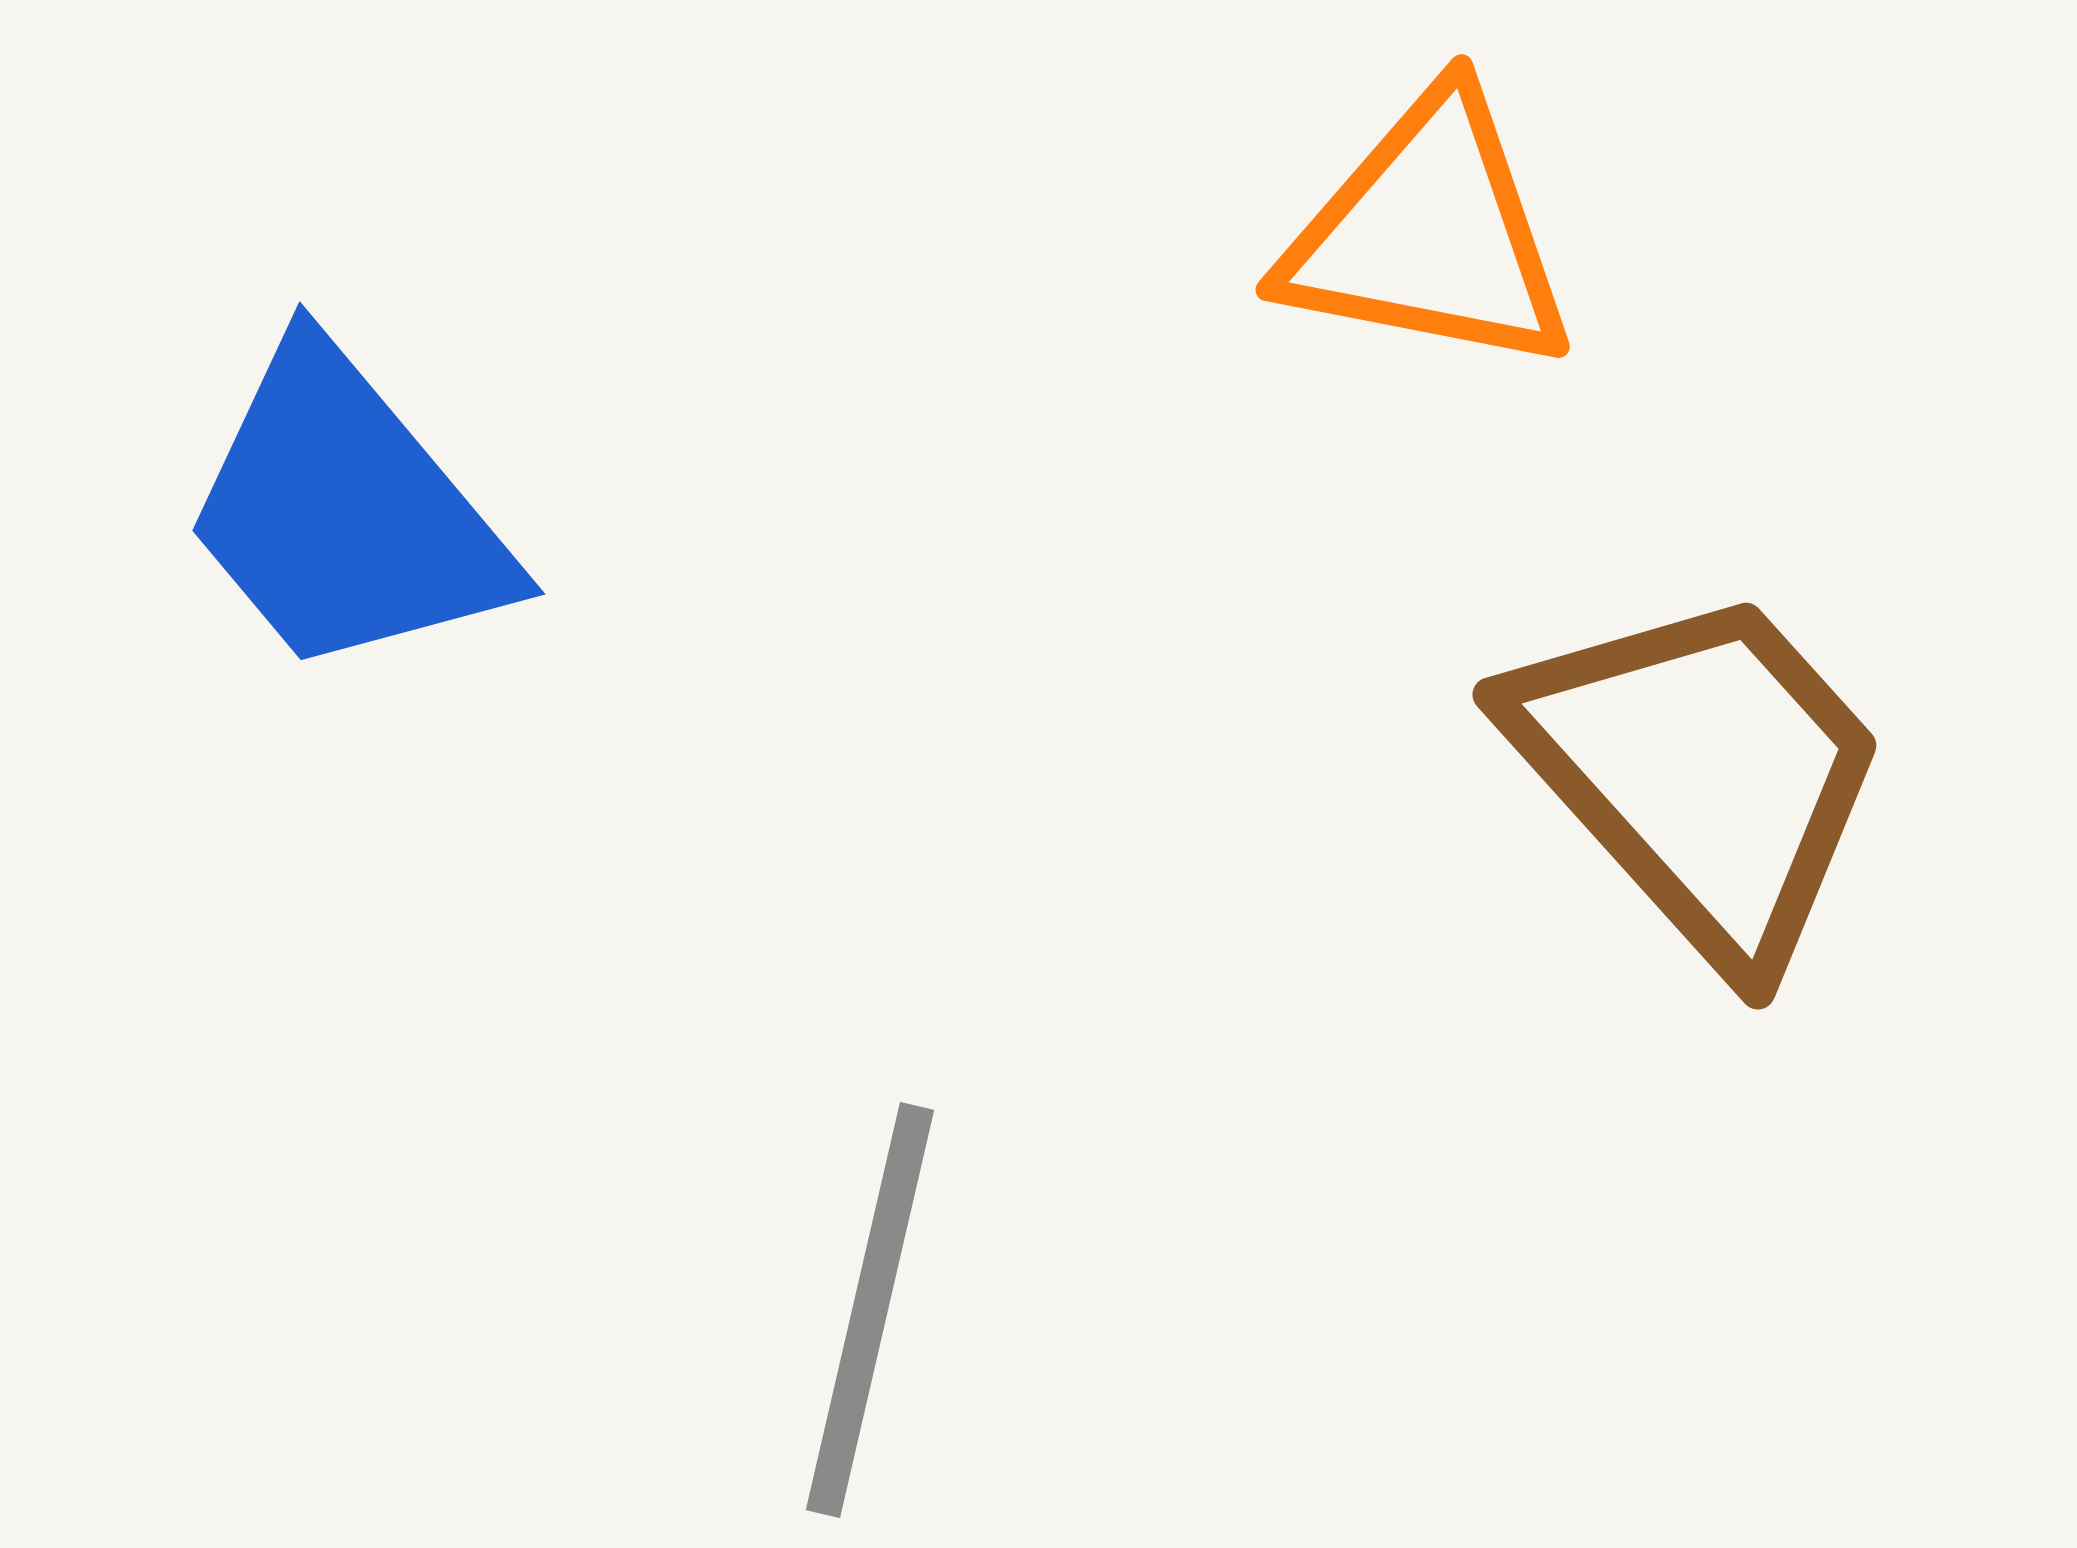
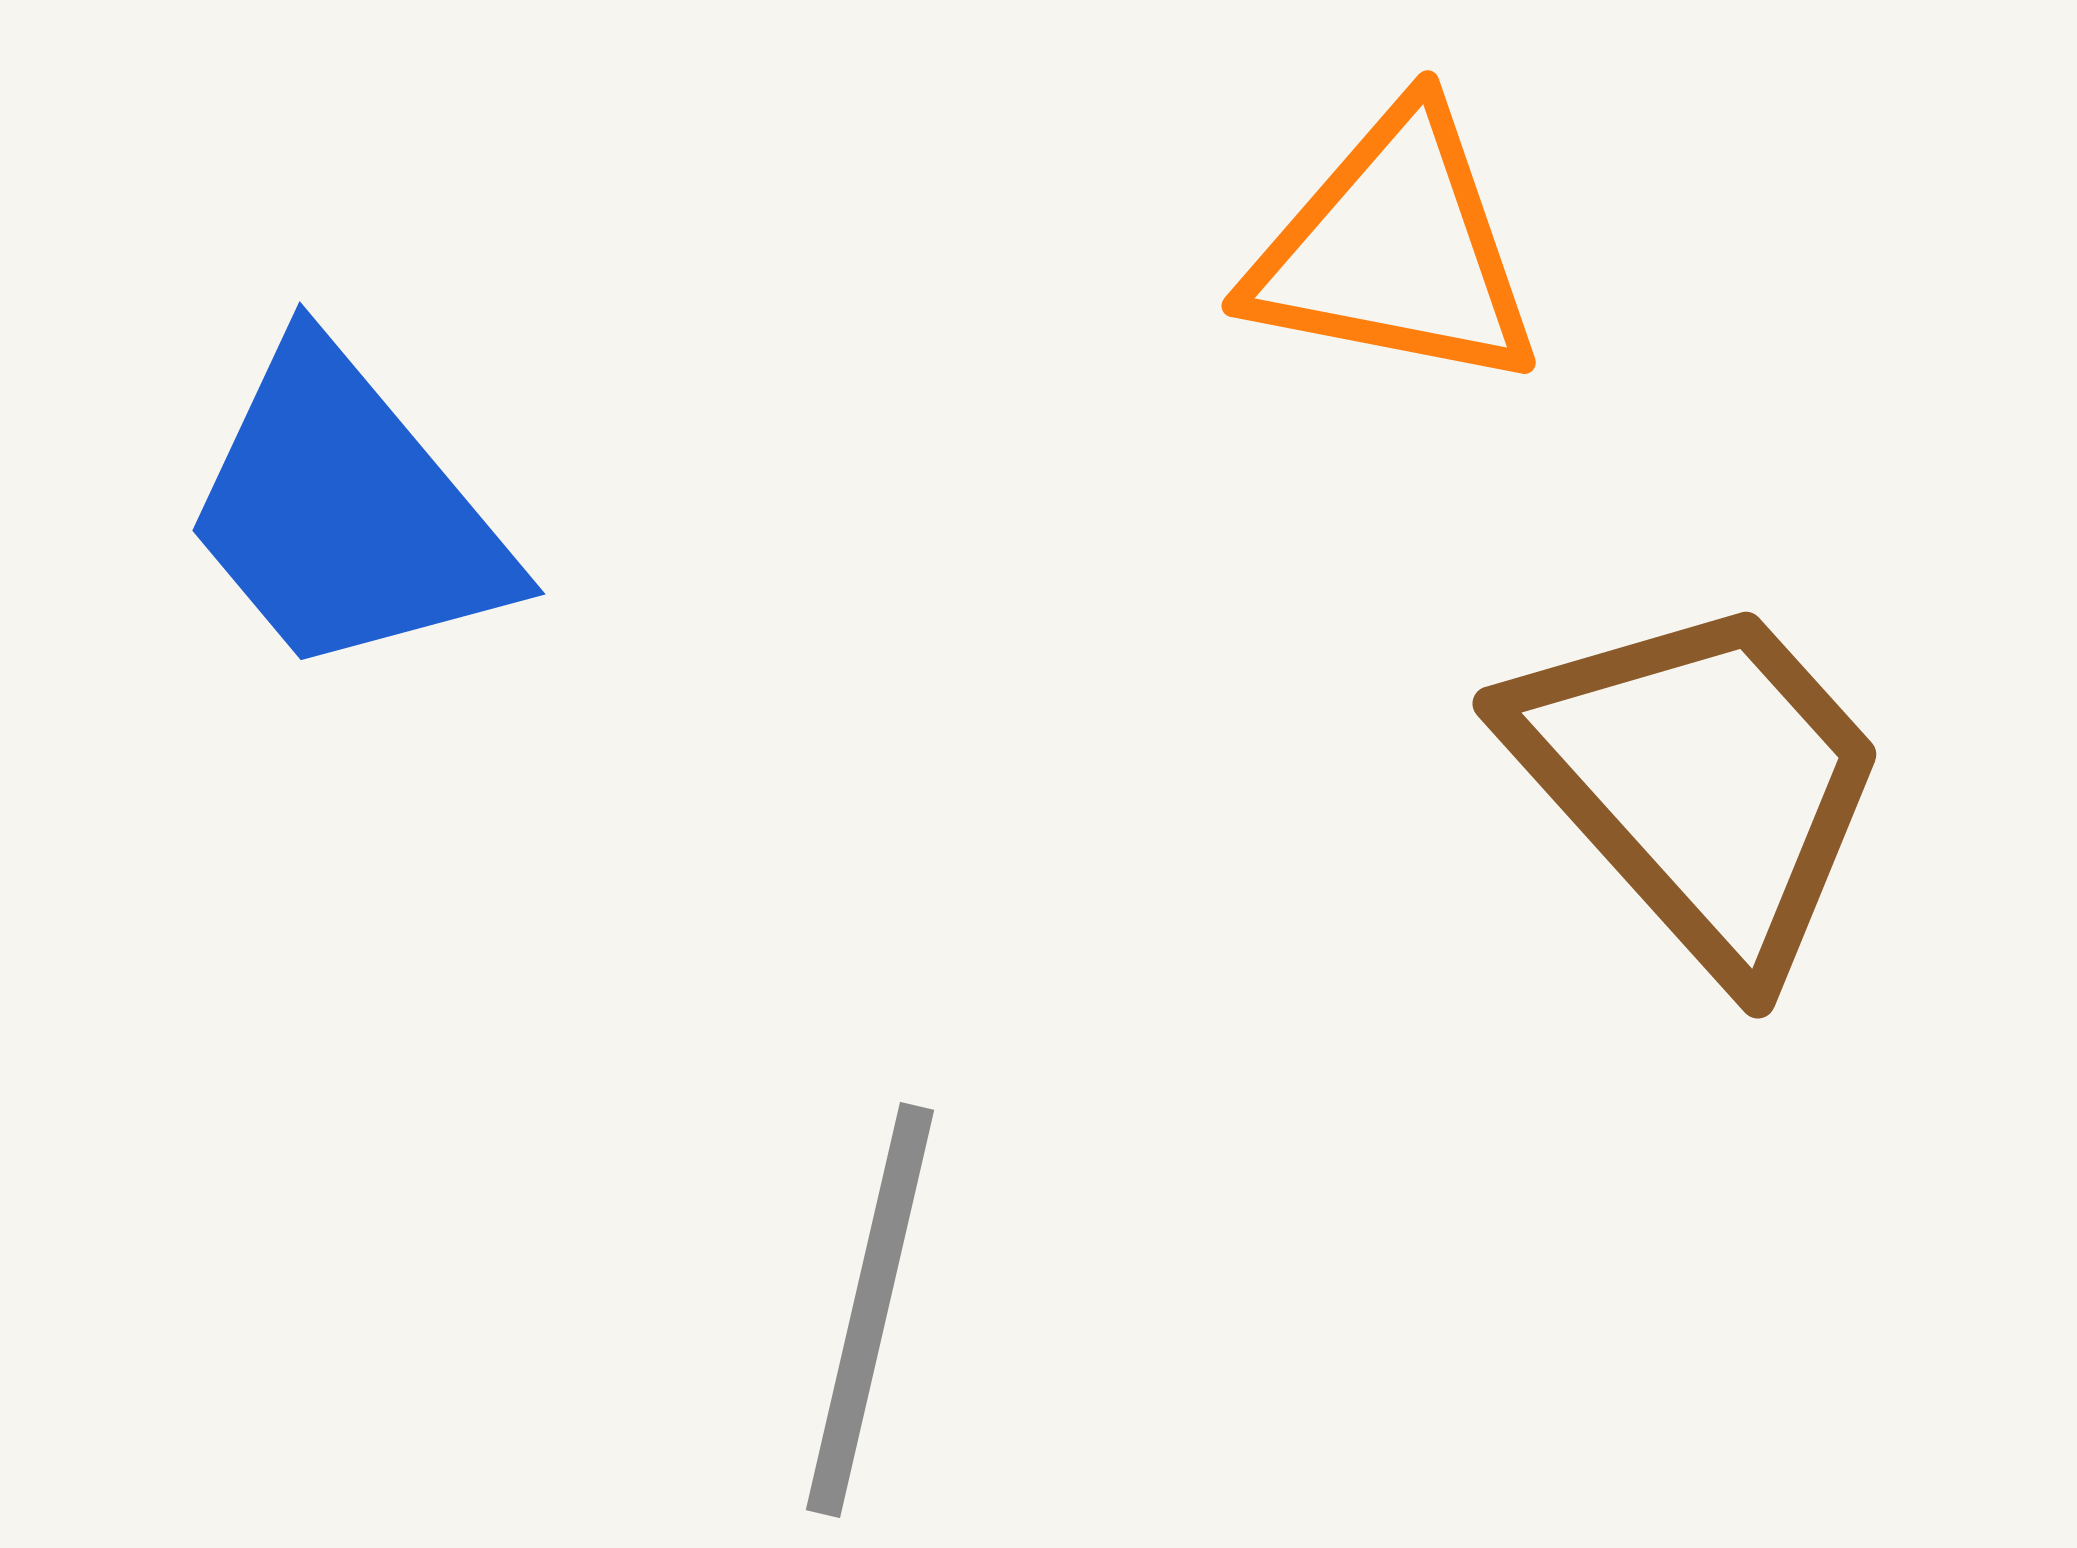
orange triangle: moved 34 px left, 16 px down
brown trapezoid: moved 9 px down
